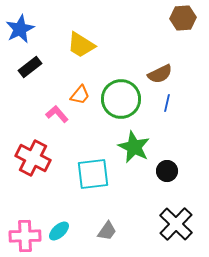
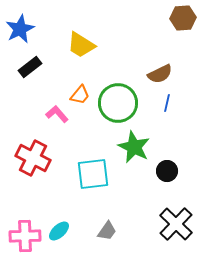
green circle: moved 3 px left, 4 px down
